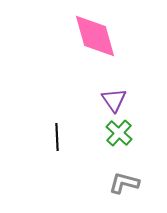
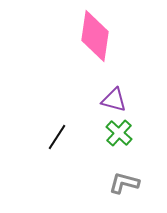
pink diamond: rotated 24 degrees clockwise
purple triangle: rotated 40 degrees counterclockwise
black line: rotated 36 degrees clockwise
